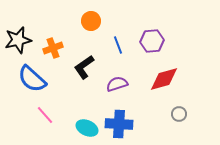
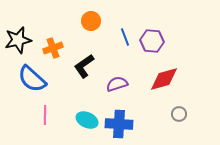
purple hexagon: rotated 10 degrees clockwise
blue line: moved 7 px right, 8 px up
black L-shape: moved 1 px up
pink line: rotated 42 degrees clockwise
cyan ellipse: moved 8 px up
